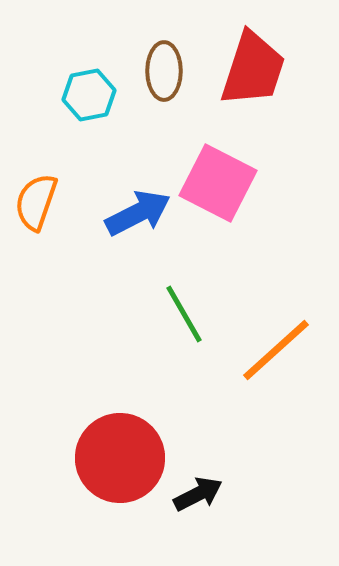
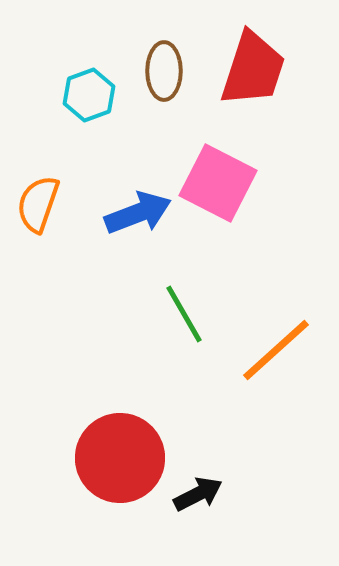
cyan hexagon: rotated 9 degrees counterclockwise
orange semicircle: moved 2 px right, 2 px down
blue arrow: rotated 6 degrees clockwise
